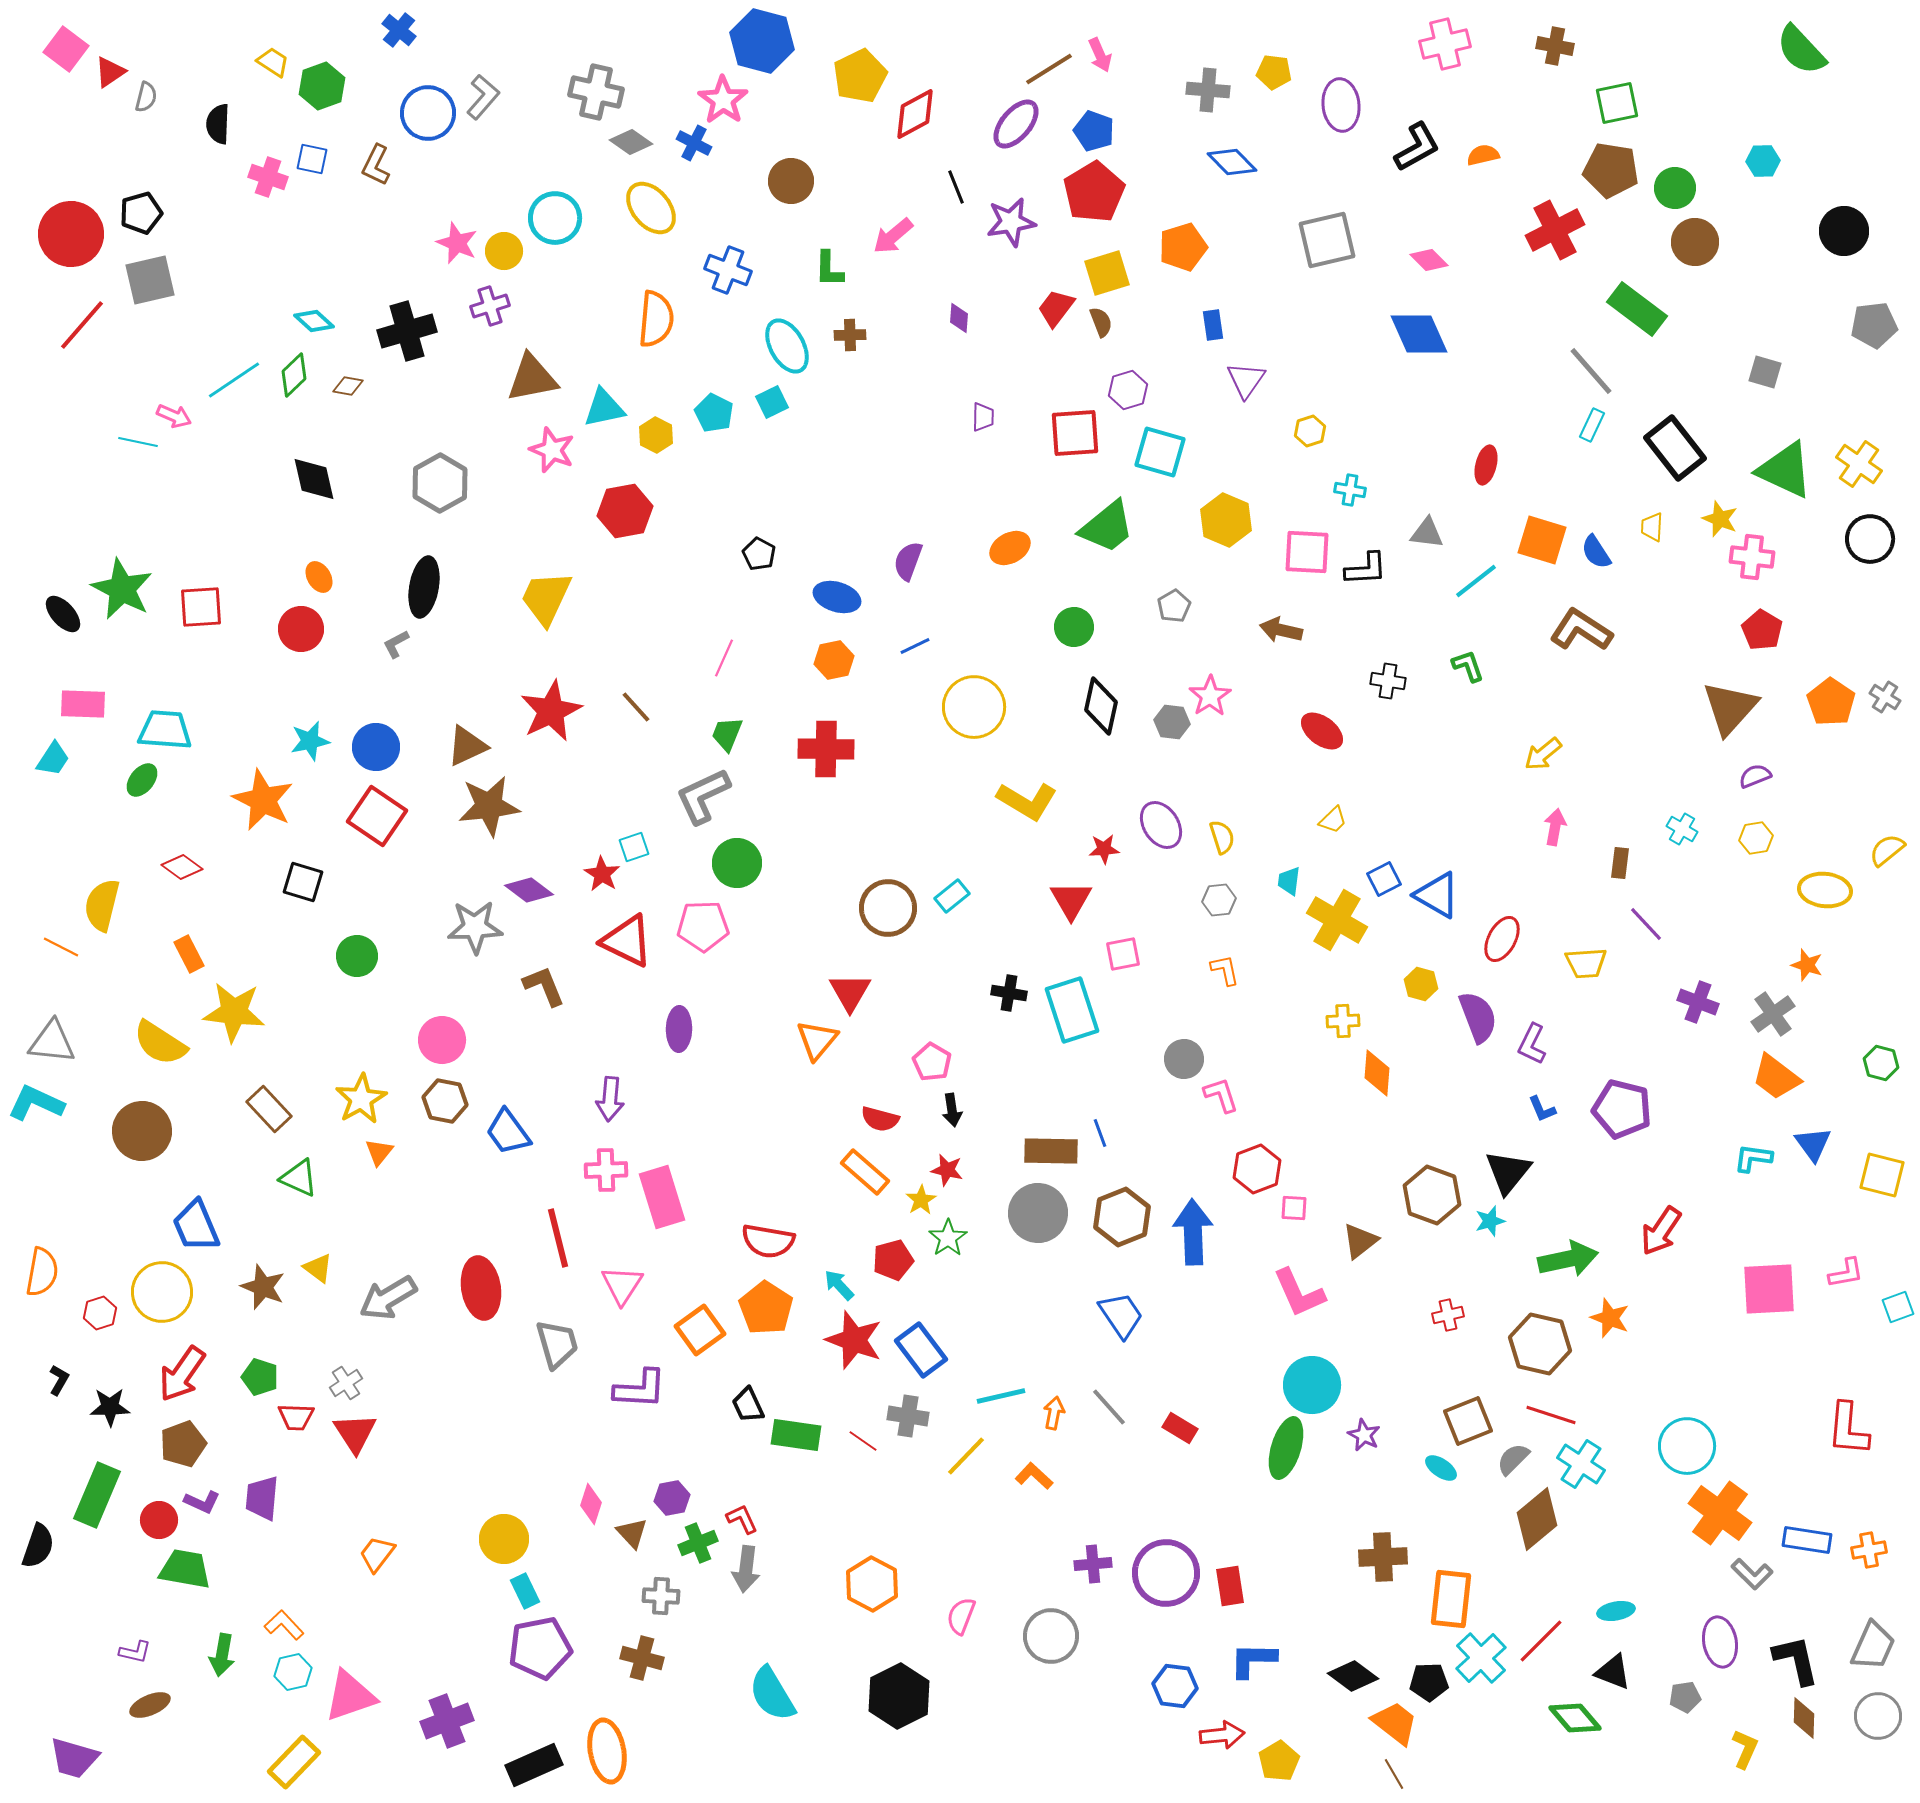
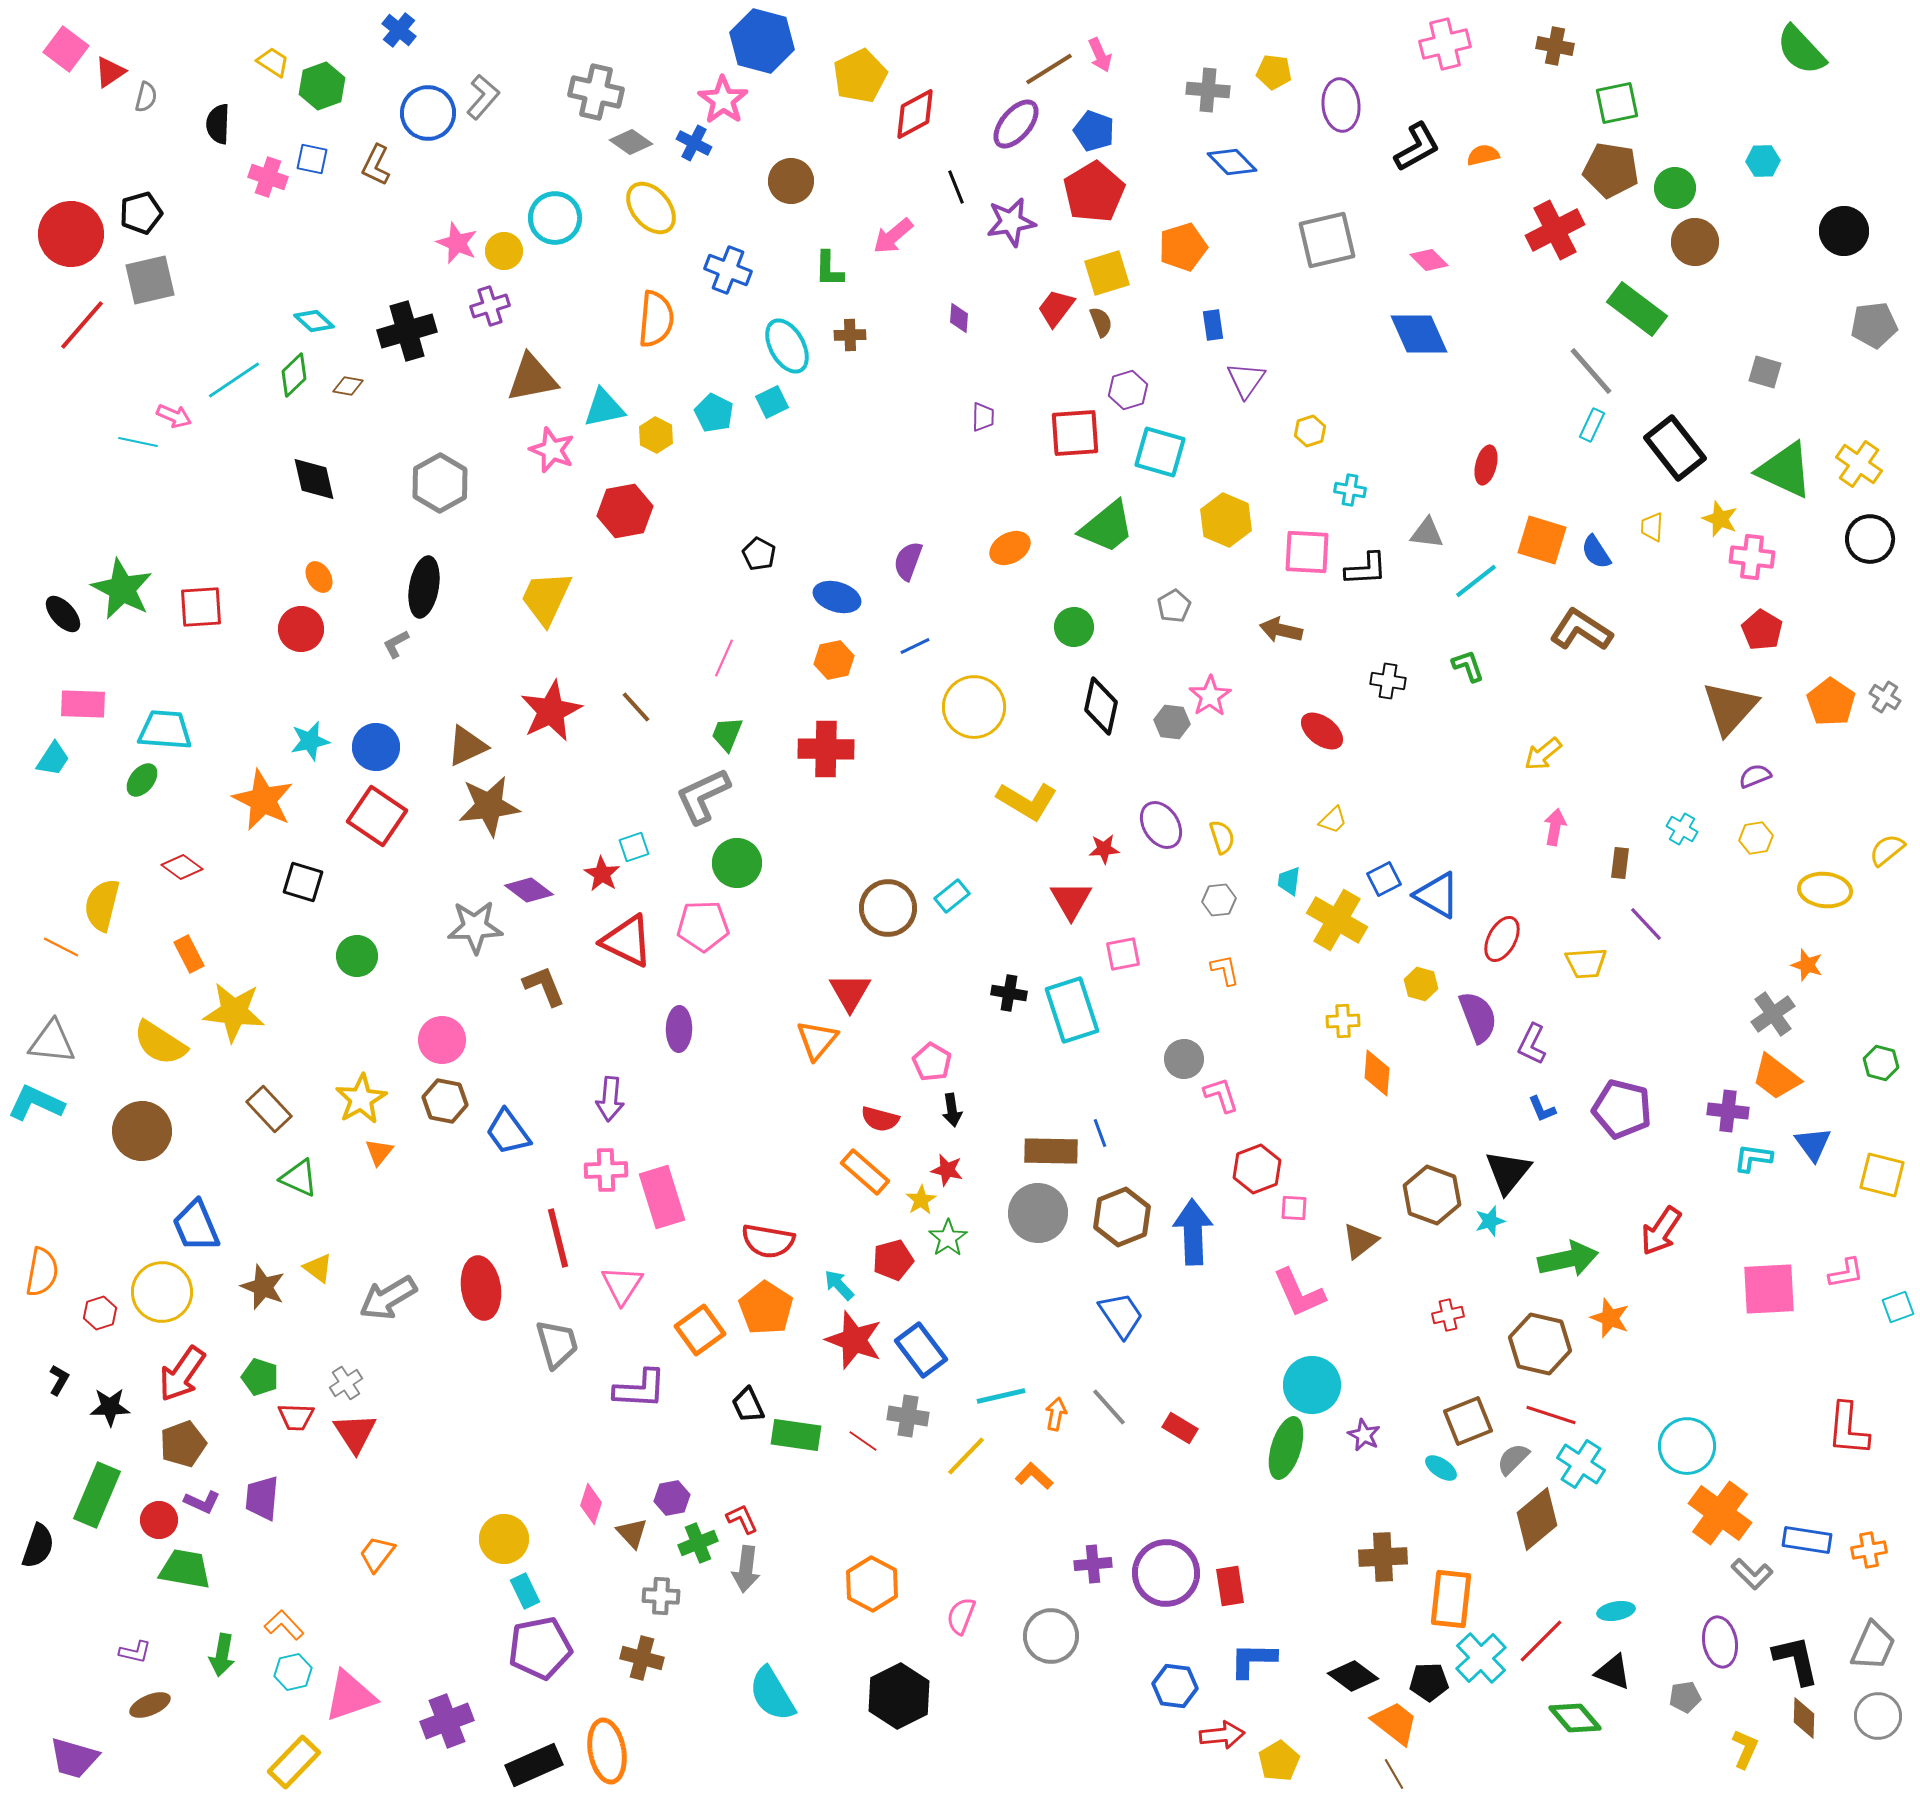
purple cross at (1698, 1002): moved 30 px right, 109 px down; rotated 15 degrees counterclockwise
orange arrow at (1054, 1413): moved 2 px right, 1 px down
